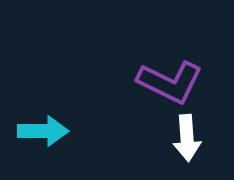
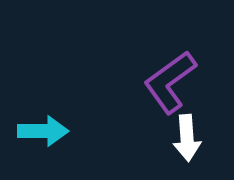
purple L-shape: rotated 118 degrees clockwise
